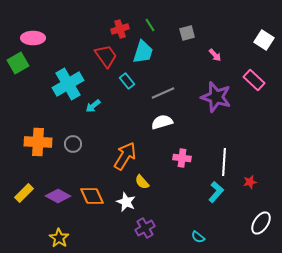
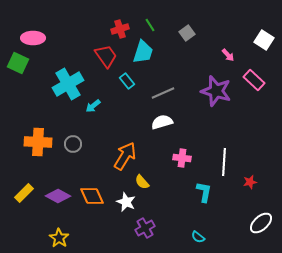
gray square: rotated 21 degrees counterclockwise
pink arrow: moved 13 px right
green square: rotated 35 degrees counterclockwise
purple star: moved 6 px up
cyan L-shape: moved 12 px left; rotated 30 degrees counterclockwise
white ellipse: rotated 15 degrees clockwise
